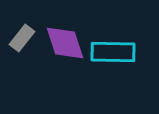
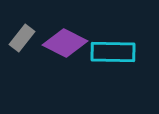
purple diamond: rotated 45 degrees counterclockwise
